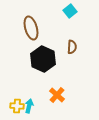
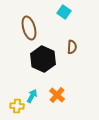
cyan square: moved 6 px left, 1 px down; rotated 16 degrees counterclockwise
brown ellipse: moved 2 px left
cyan arrow: moved 3 px right, 10 px up; rotated 16 degrees clockwise
